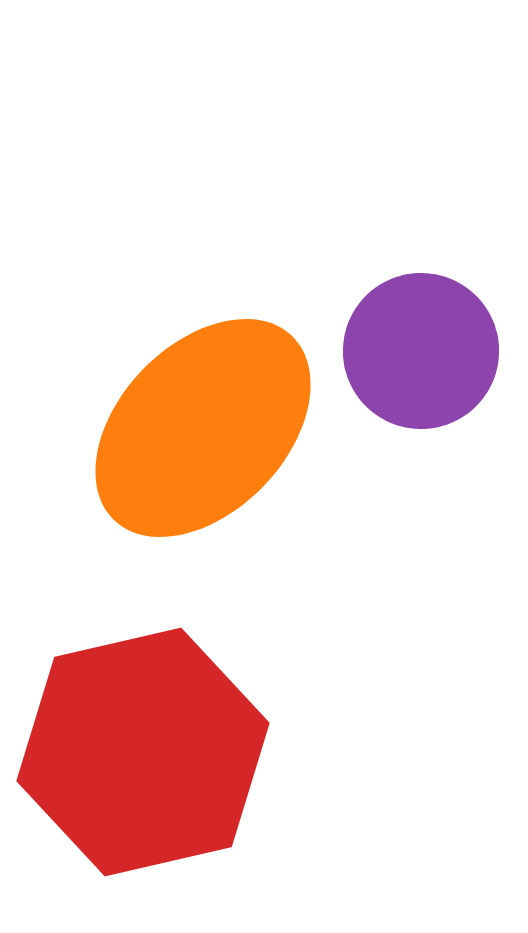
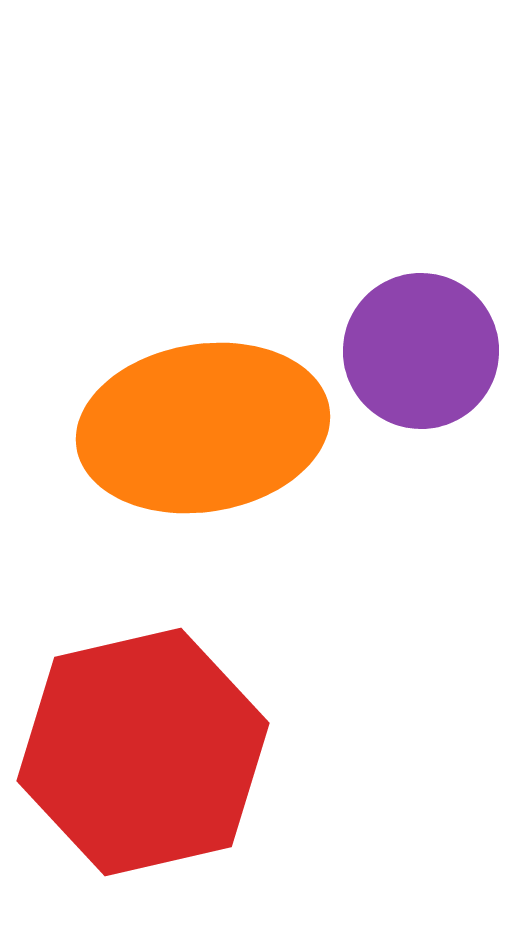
orange ellipse: rotated 37 degrees clockwise
